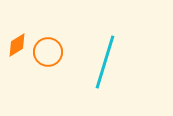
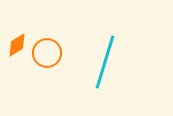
orange circle: moved 1 px left, 1 px down
